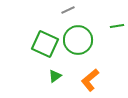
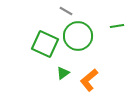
gray line: moved 2 px left, 1 px down; rotated 56 degrees clockwise
green circle: moved 4 px up
green triangle: moved 8 px right, 3 px up
orange L-shape: moved 1 px left
